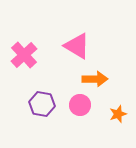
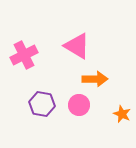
pink cross: rotated 16 degrees clockwise
pink circle: moved 1 px left
orange star: moved 4 px right; rotated 30 degrees counterclockwise
